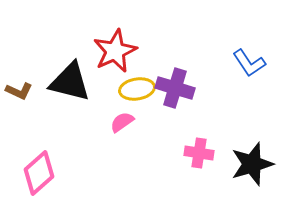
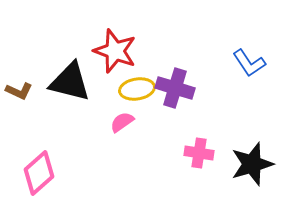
red star: rotated 27 degrees counterclockwise
